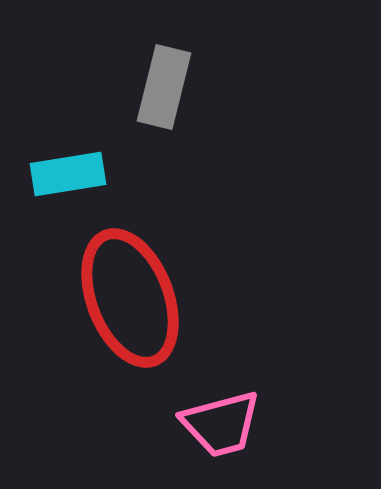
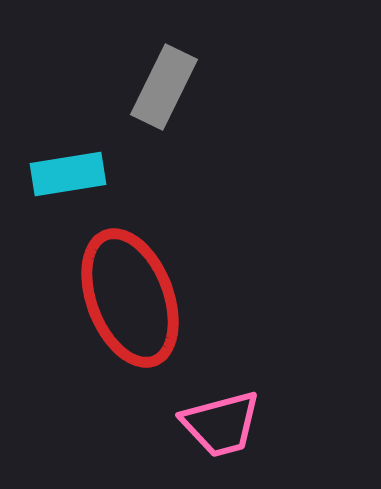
gray rectangle: rotated 12 degrees clockwise
